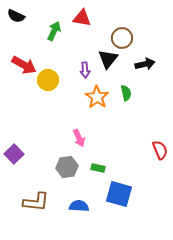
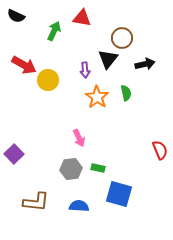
gray hexagon: moved 4 px right, 2 px down
